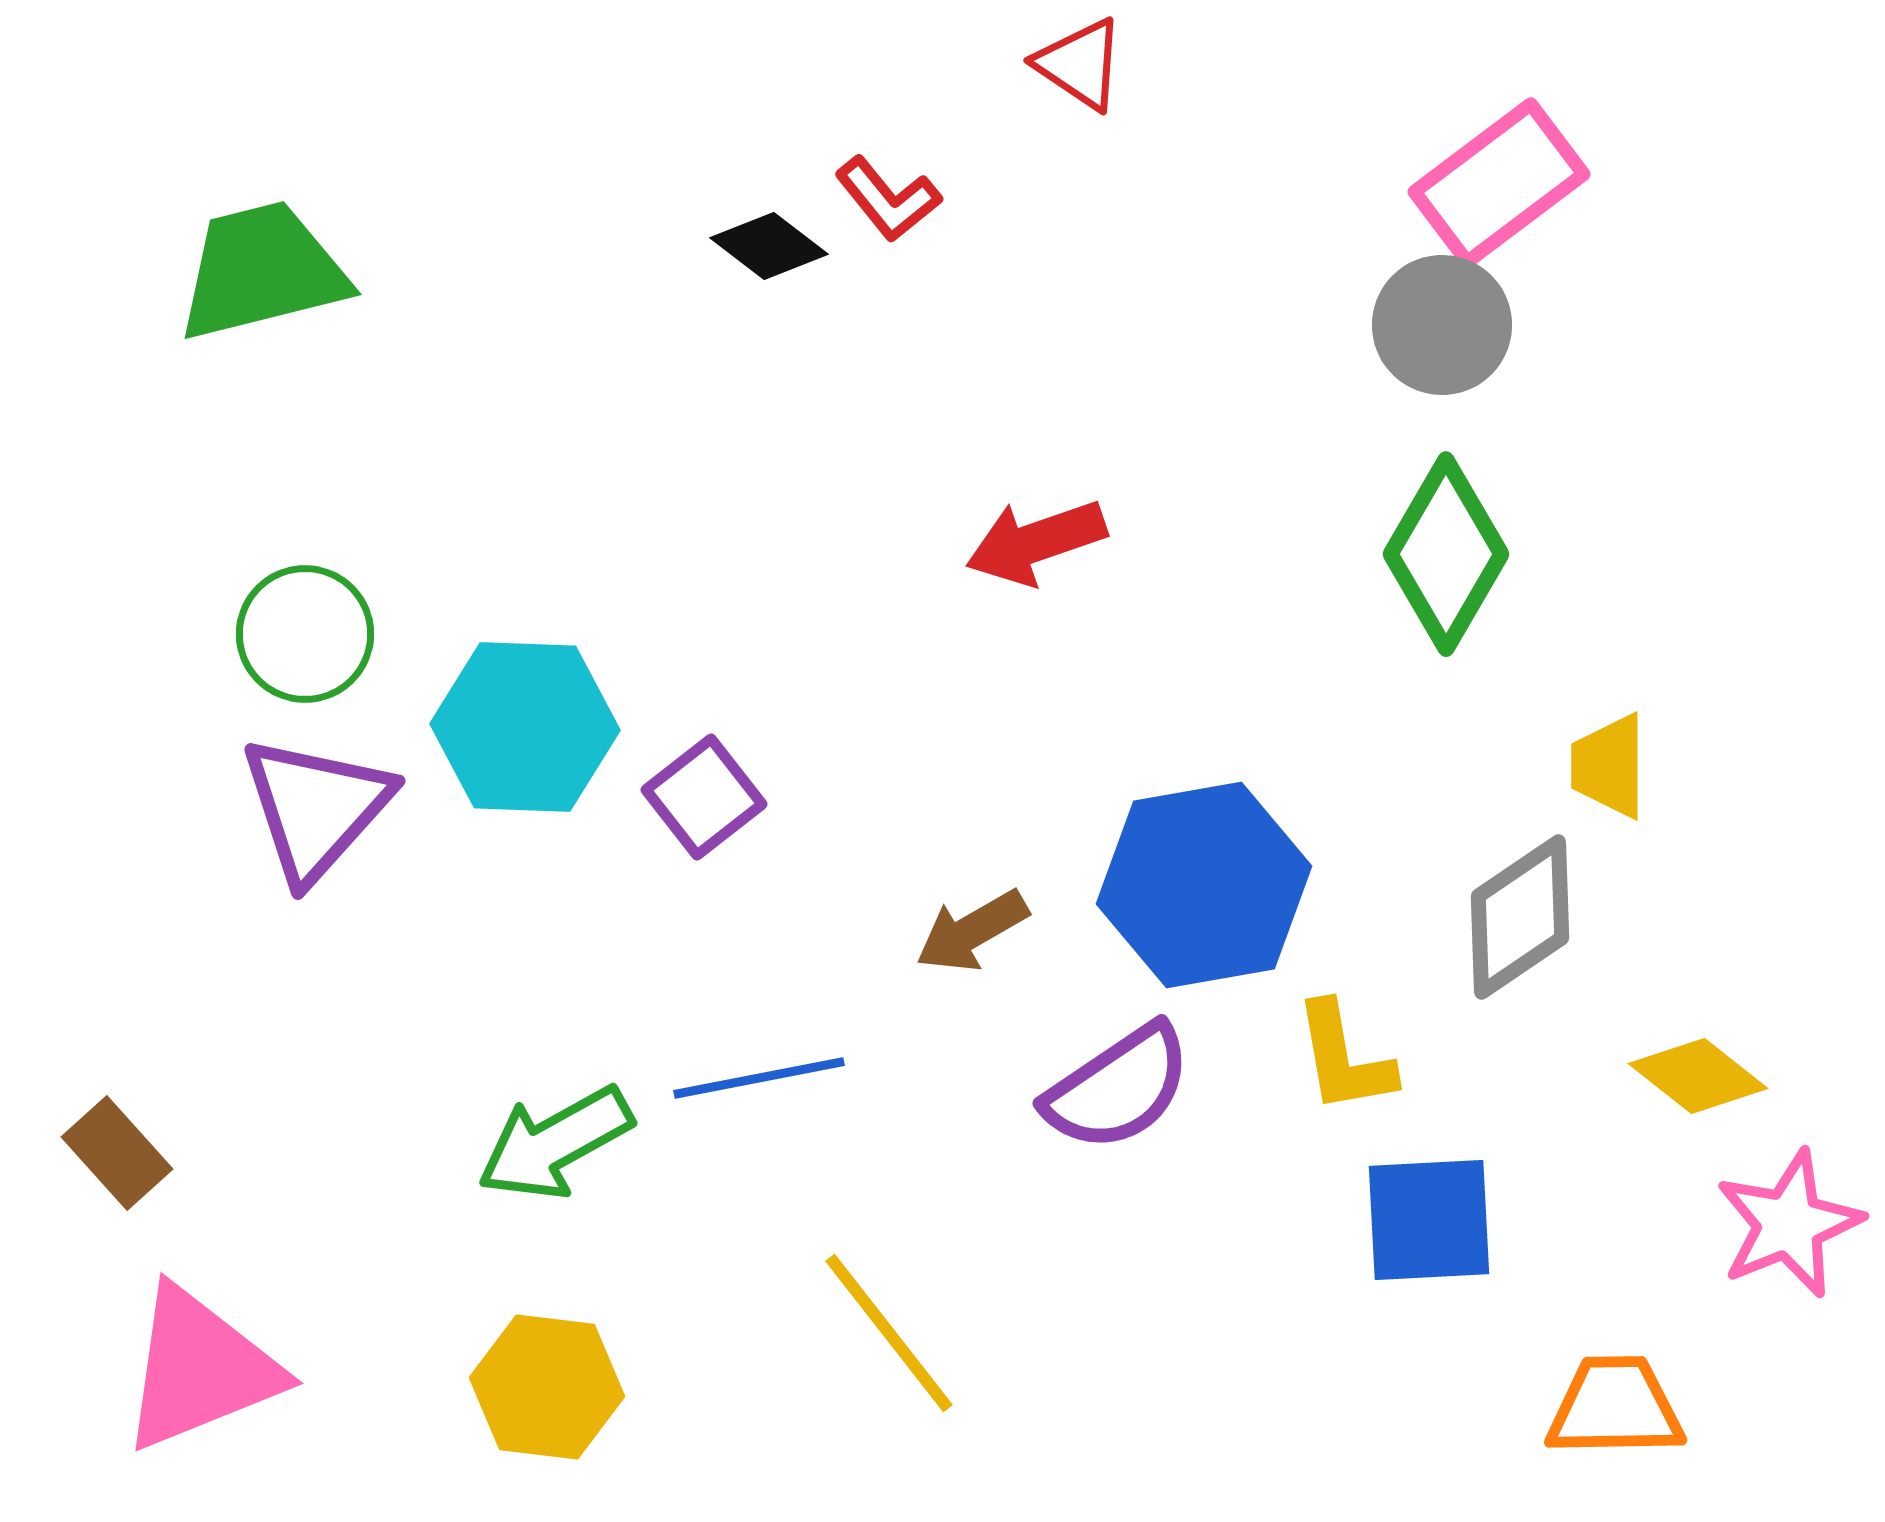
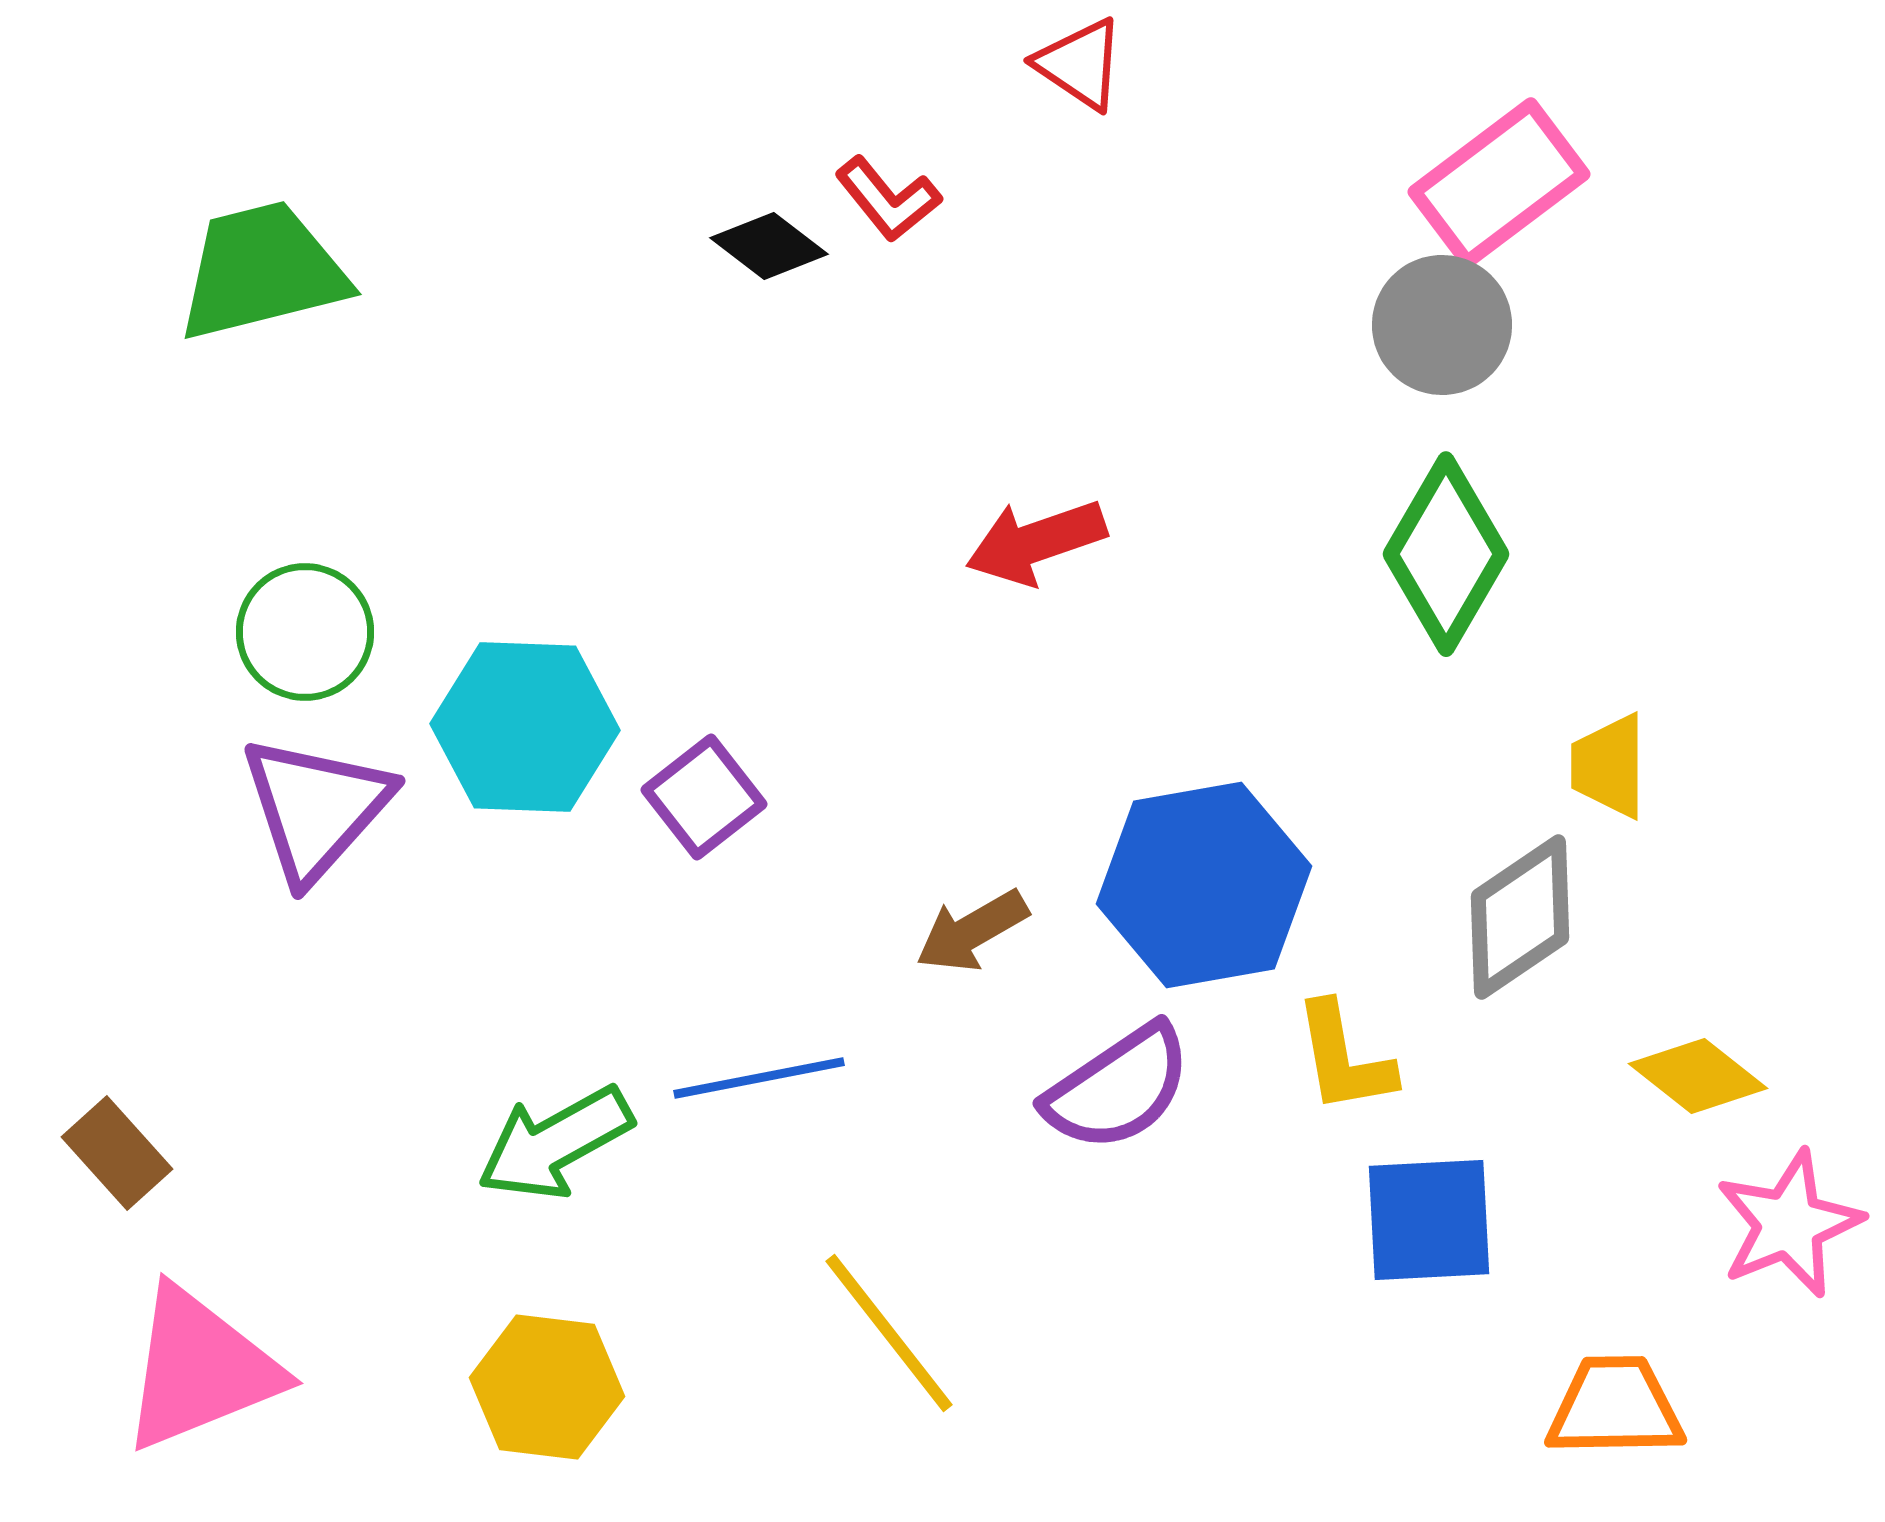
green circle: moved 2 px up
